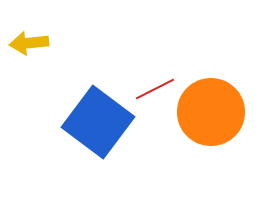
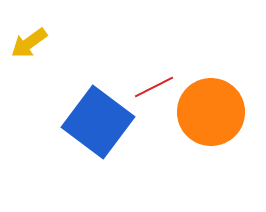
yellow arrow: rotated 30 degrees counterclockwise
red line: moved 1 px left, 2 px up
